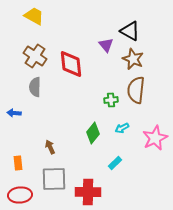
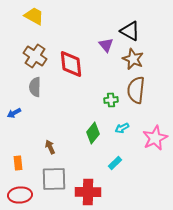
blue arrow: rotated 32 degrees counterclockwise
